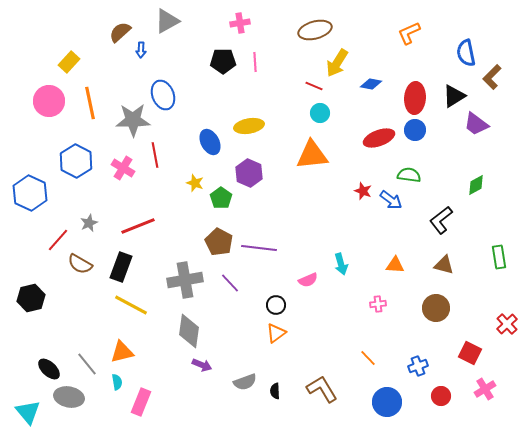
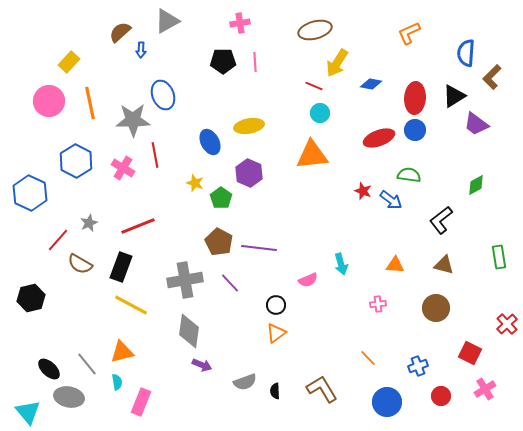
blue semicircle at (466, 53): rotated 16 degrees clockwise
